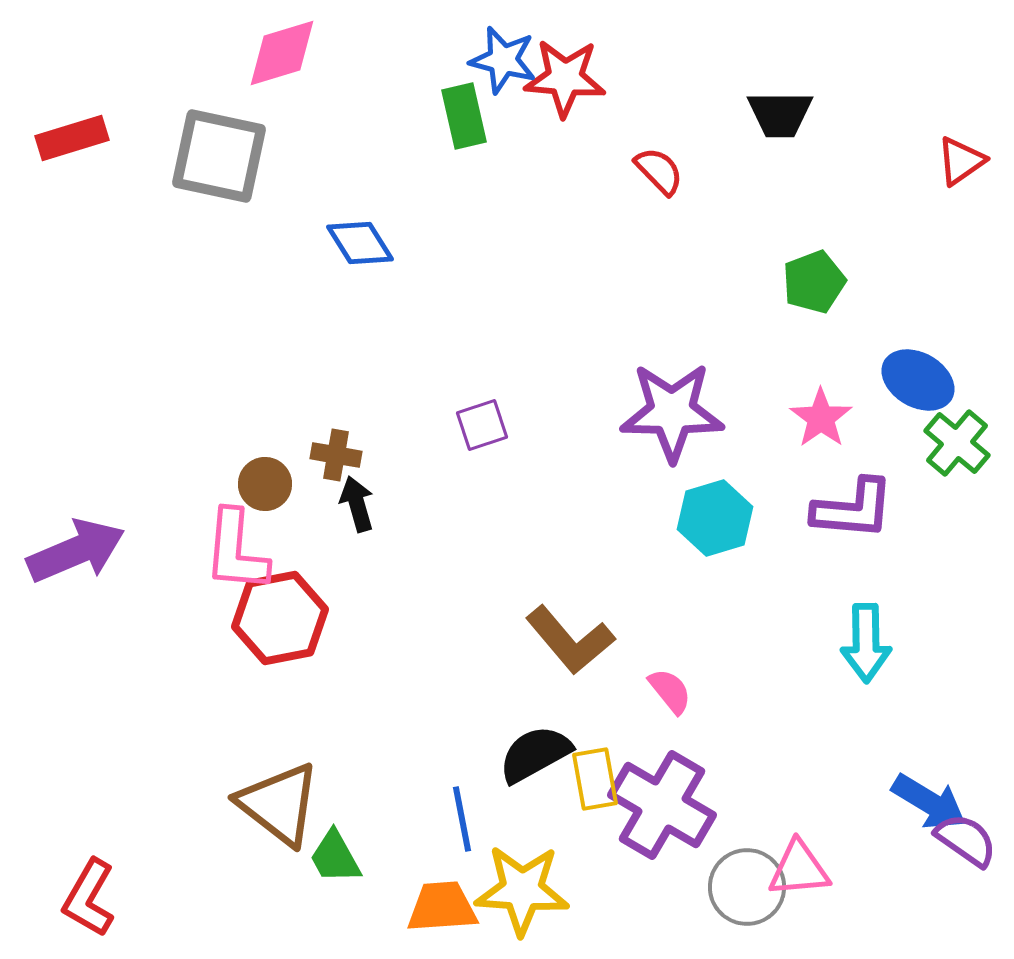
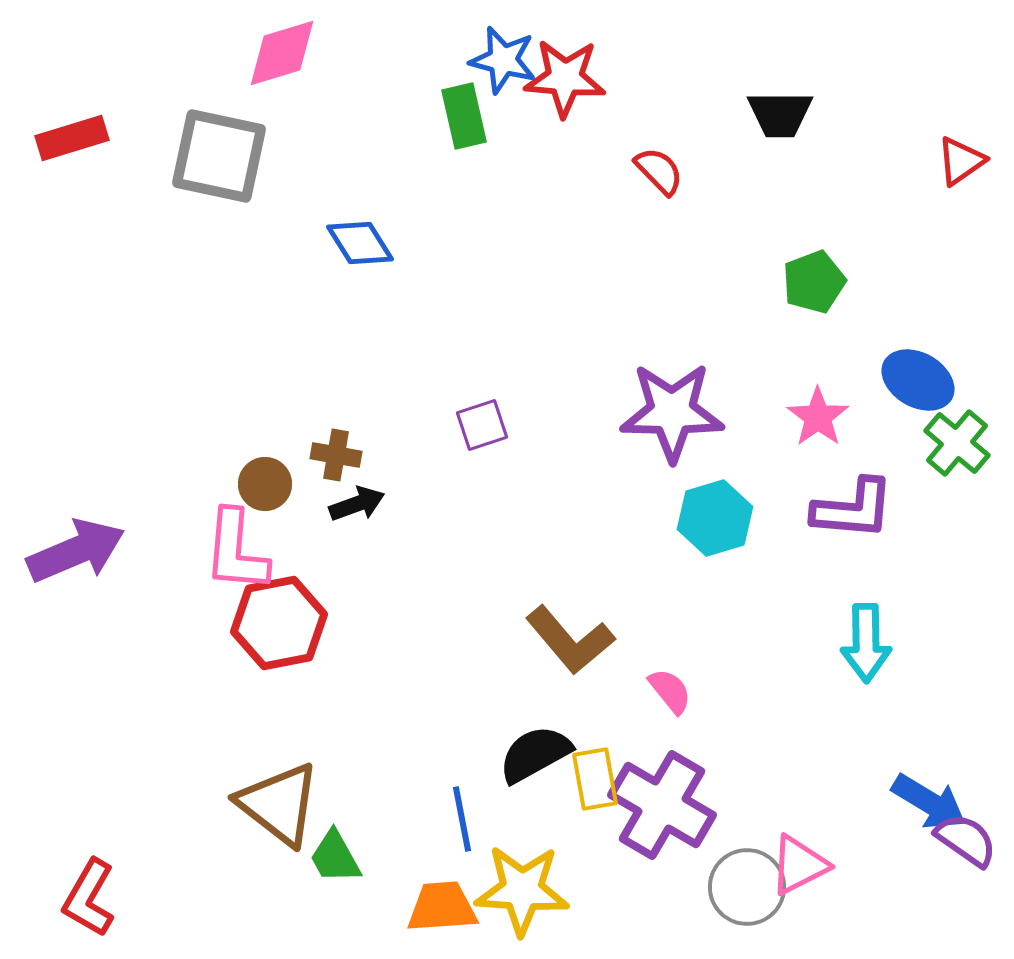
pink star: moved 3 px left, 1 px up
black arrow: rotated 86 degrees clockwise
red hexagon: moved 1 px left, 5 px down
pink triangle: moved 4 px up; rotated 22 degrees counterclockwise
